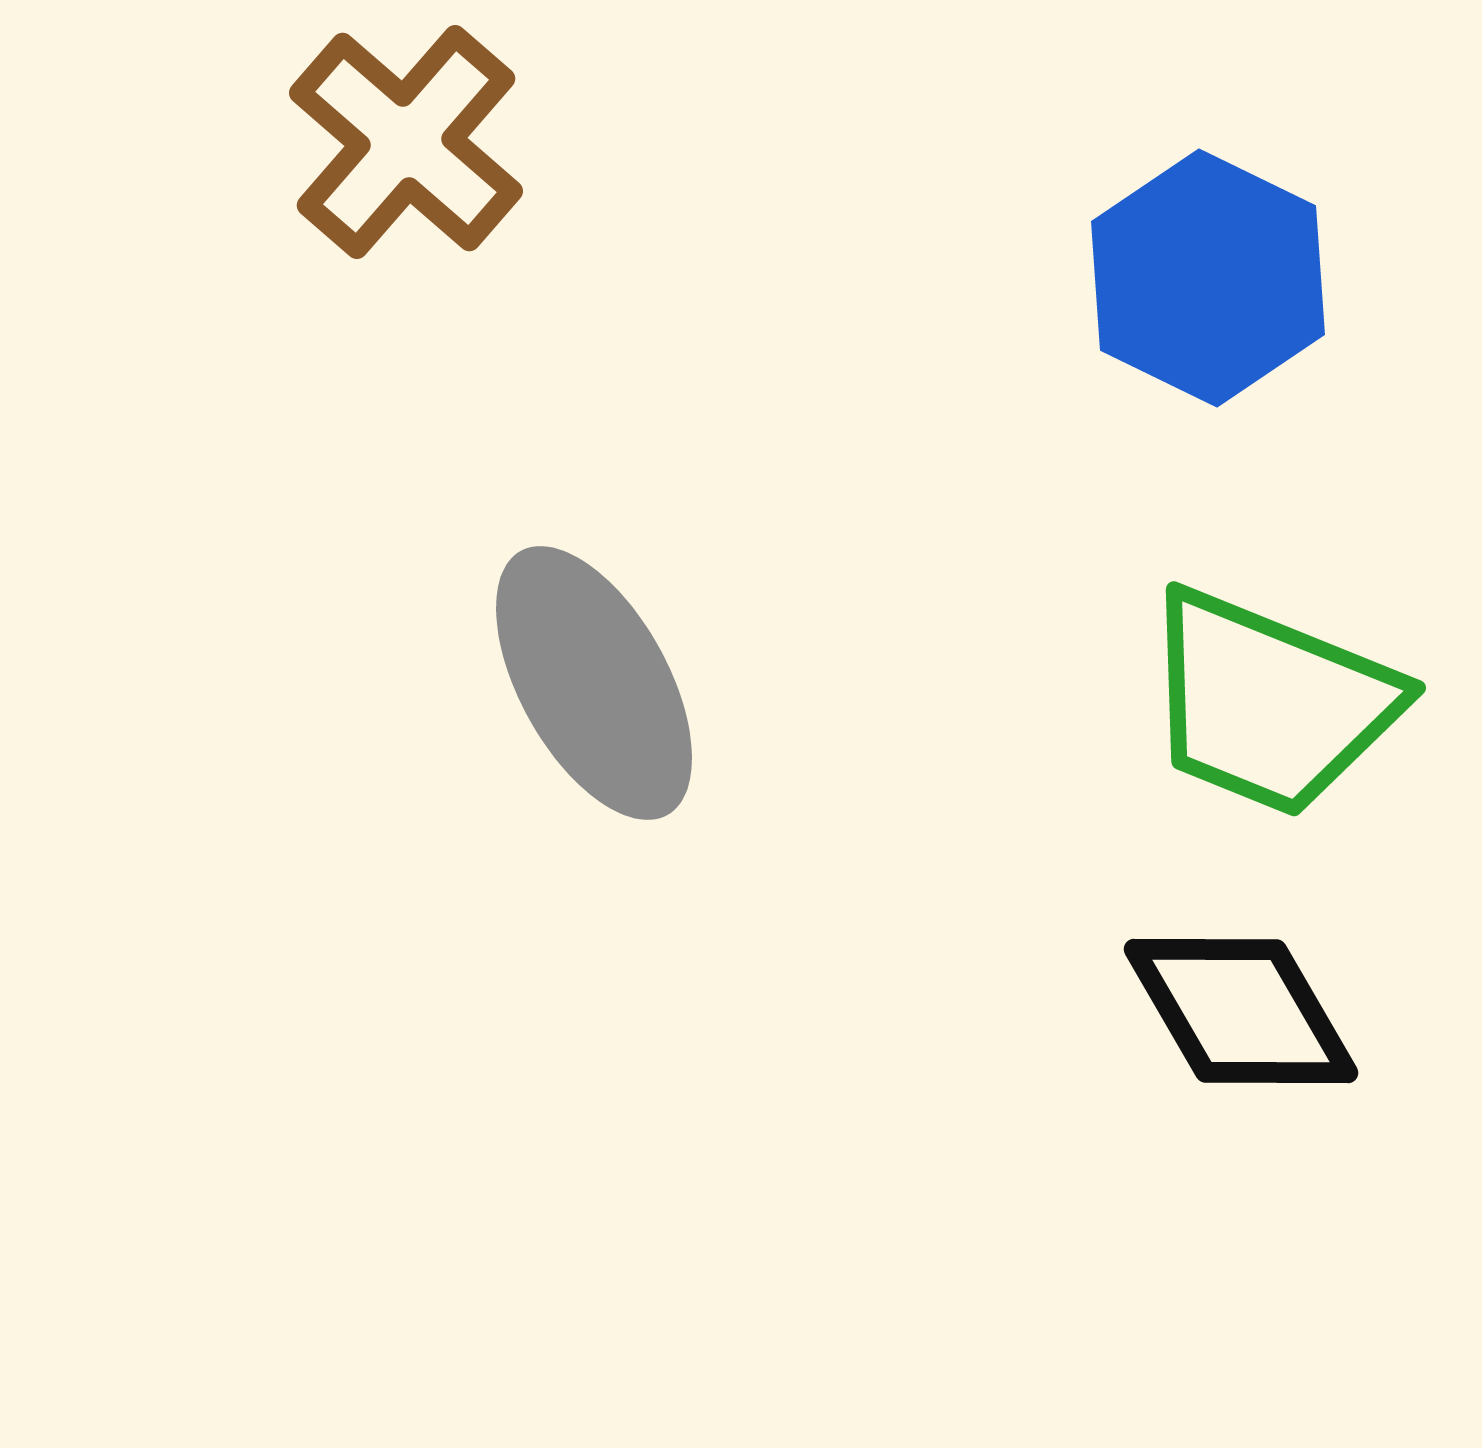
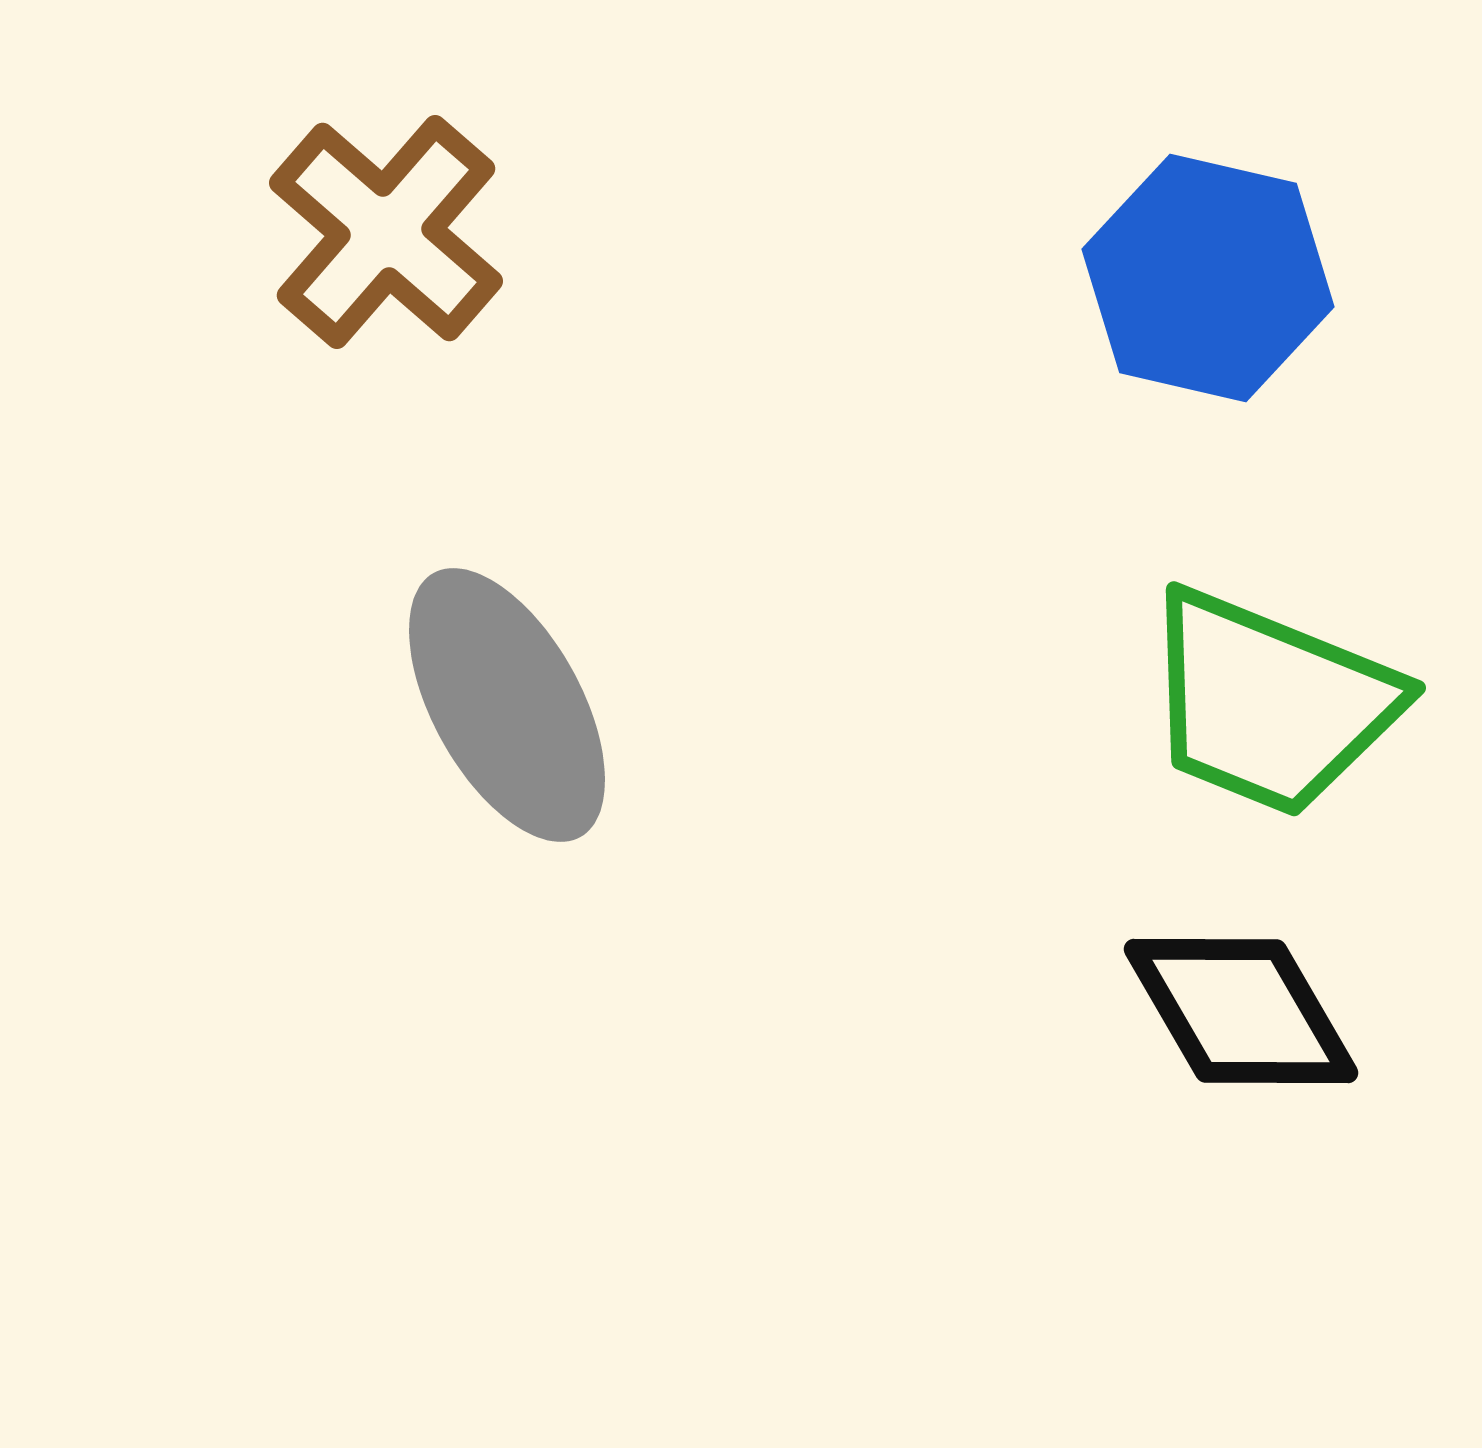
brown cross: moved 20 px left, 90 px down
blue hexagon: rotated 13 degrees counterclockwise
gray ellipse: moved 87 px left, 22 px down
